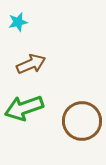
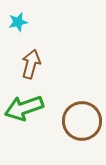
brown arrow: rotated 52 degrees counterclockwise
